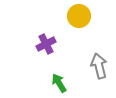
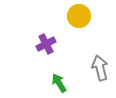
gray arrow: moved 1 px right, 2 px down
